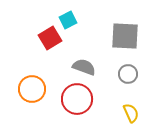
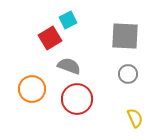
gray semicircle: moved 15 px left, 1 px up
yellow semicircle: moved 4 px right, 5 px down
